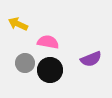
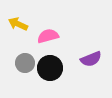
pink semicircle: moved 6 px up; rotated 25 degrees counterclockwise
black circle: moved 2 px up
